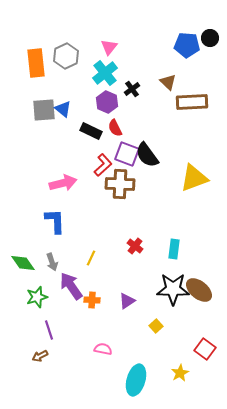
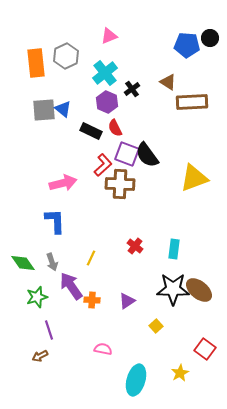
pink triangle: moved 11 px up; rotated 30 degrees clockwise
brown triangle: rotated 12 degrees counterclockwise
